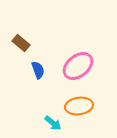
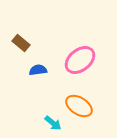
pink ellipse: moved 2 px right, 6 px up
blue semicircle: rotated 78 degrees counterclockwise
orange ellipse: rotated 40 degrees clockwise
